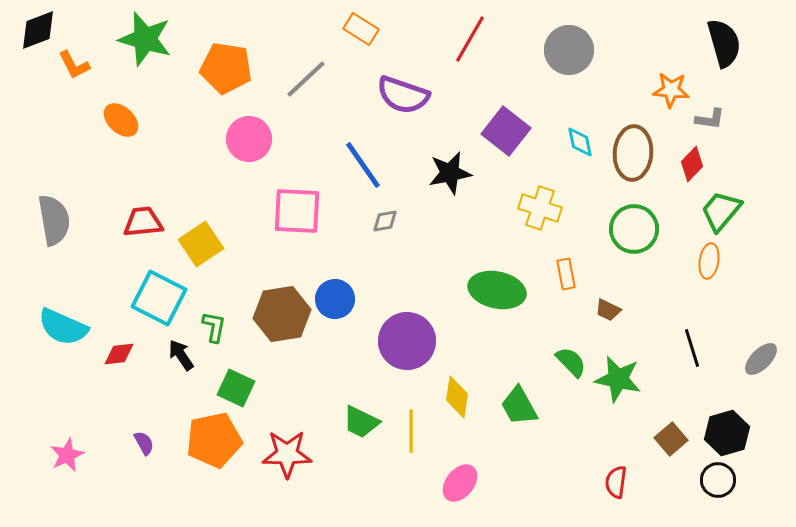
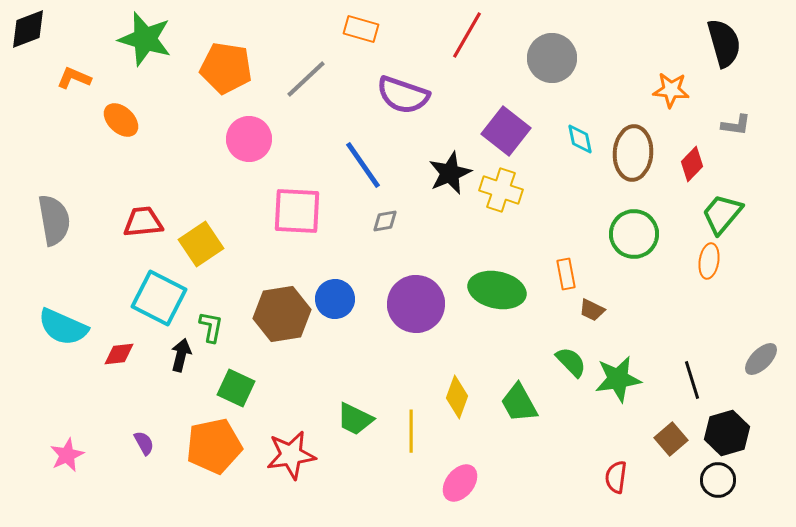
orange rectangle at (361, 29): rotated 16 degrees counterclockwise
black diamond at (38, 30): moved 10 px left, 1 px up
red line at (470, 39): moved 3 px left, 4 px up
gray circle at (569, 50): moved 17 px left, 8 px down
orange L-shape at (74, 65): moved 13 px down; rotated 140 degrees clockwise
gray L-shape at (710, 119): moved 26 px right, 6 px down
cyan diamond at (580, 142): moved 3 px up
black star at (450, 173): rotated 12 degrees counterclockwise
yellow cross at (540, 208): moved 39 px left, 18 px up
green trapezoid at (721, 211): moved 1 px right, 3 px down
green circle at (634, 229): moved 5 px down
brown trapezoid at (608, 310): moved 16 px left
green L-shape at (214, 327): moved 3 px left
purple circle at (407, 341): moved 9 px right, 37 px up
black line at (692, 348): moved 32 px down
black arrow at (181, 355): rotated 48 degrees clockwise
green star at (618, 379): rotated 21 degrees counterclockwise
yellow diamond at (457, 397): rotated 12 degrees clockwise
green trapezoid at (519, 406): moved 3 px up
green trapezoid at (361, 422): moved 6 px left, 3 px up
orange pentagon at (214, 440): moved 6 px down
red star at (287, 454): moved 4 px right, 1 px down; rotated 9 degrees counterclockwise
red semicircle at (616, 482): moved 5 px up
